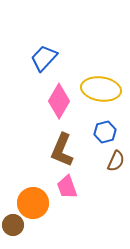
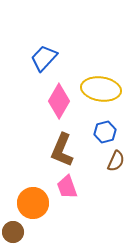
brown circle: moved 7 px down
